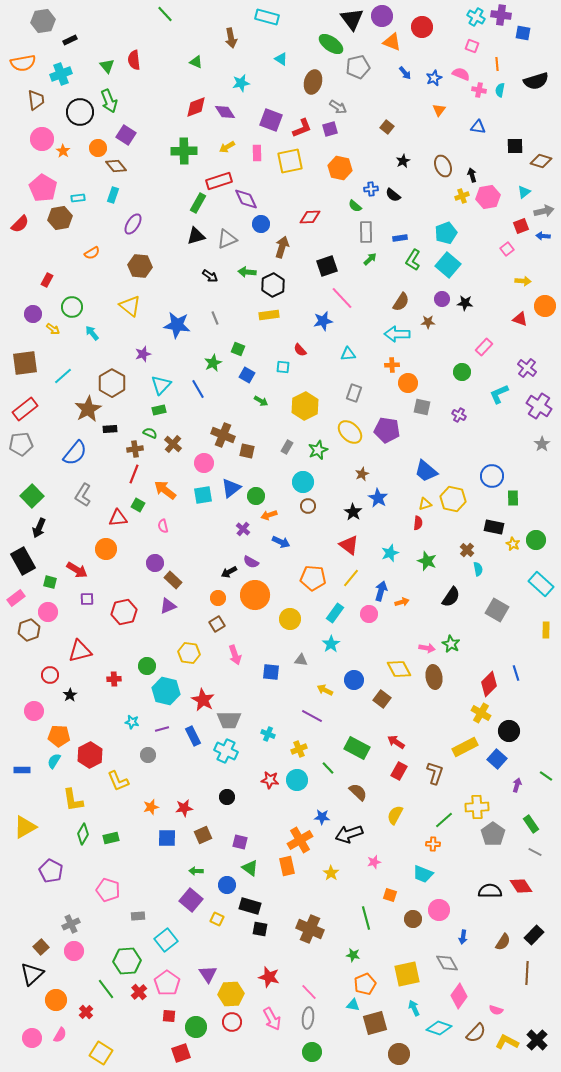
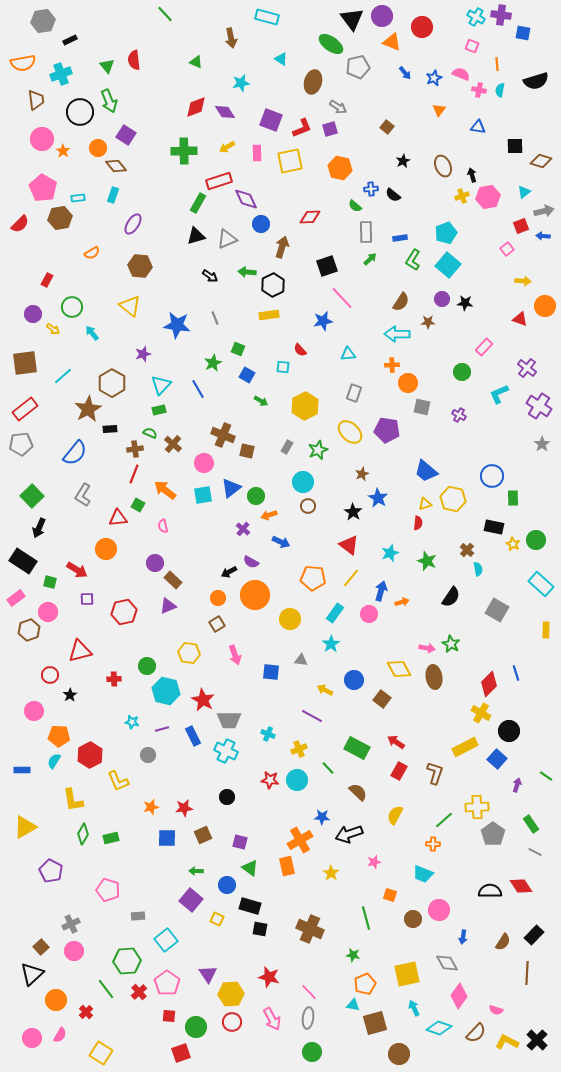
black rectangle at (23, 561): rotated 28 degrees counterclockwise
